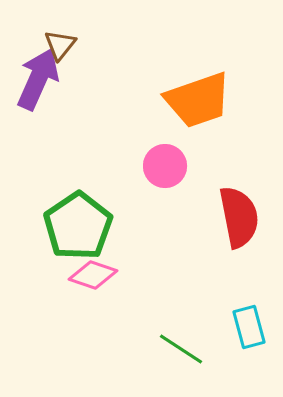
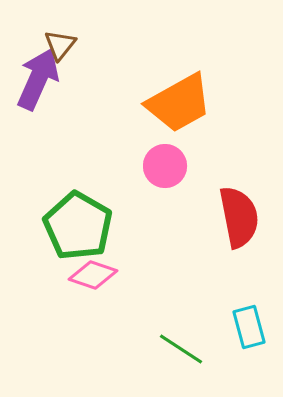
orange trapezoid: moved 19 px left, 3 px down; rotated 10 degrees counterclockwise
green pentagon: rotated 8 degrees counterclockwise
